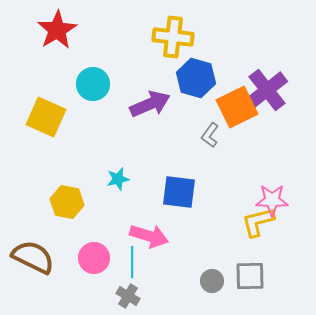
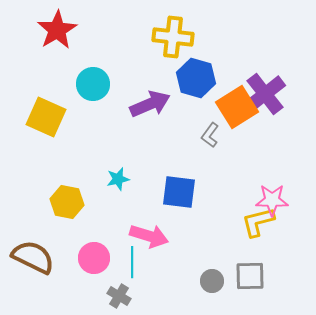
purple cross: moved 2 px left, 4 px down
orange square: rotated 6 degrees counterclockwise
gray cross: moved 9 px left
